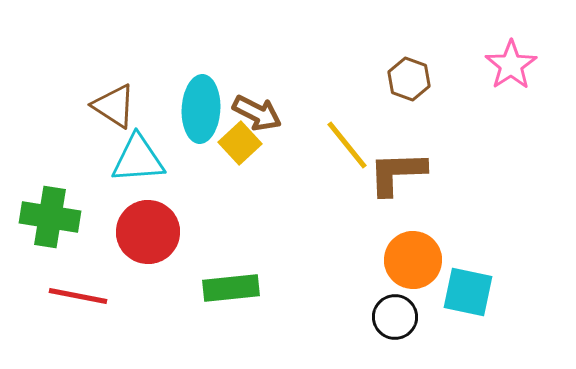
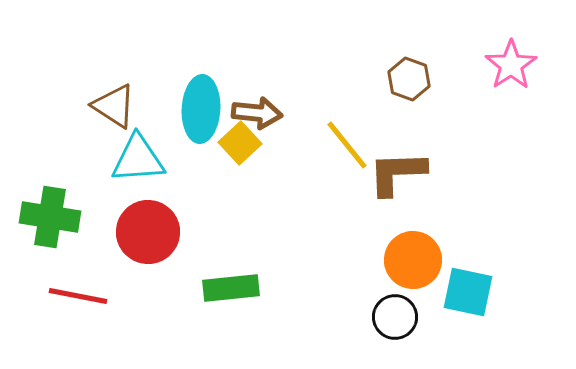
brown arrow: rotated 21 degrees counterclockwise
